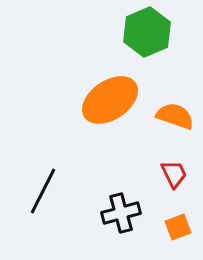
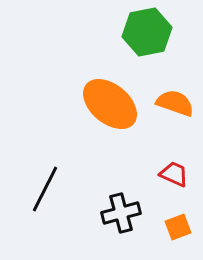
green hexagon: rotated 12 degrees clockwise
orange ellipse: moved 4 px down; rotated 74 degrees clockwise
orange semicircle: moved 13 px up
red trapezoid: rotated 40 degrees counterclockwise
black line: moved 2 px right, 2 px up
